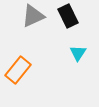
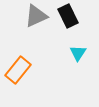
gray triangle: moved 3 px right
